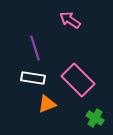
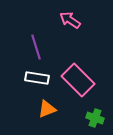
purple line: moved 1 px right, 1 px up
white rectangle: moved 4 px right
orange triangle: moved 5 px down
green cross: rotated 12 degrees counterclockwise
